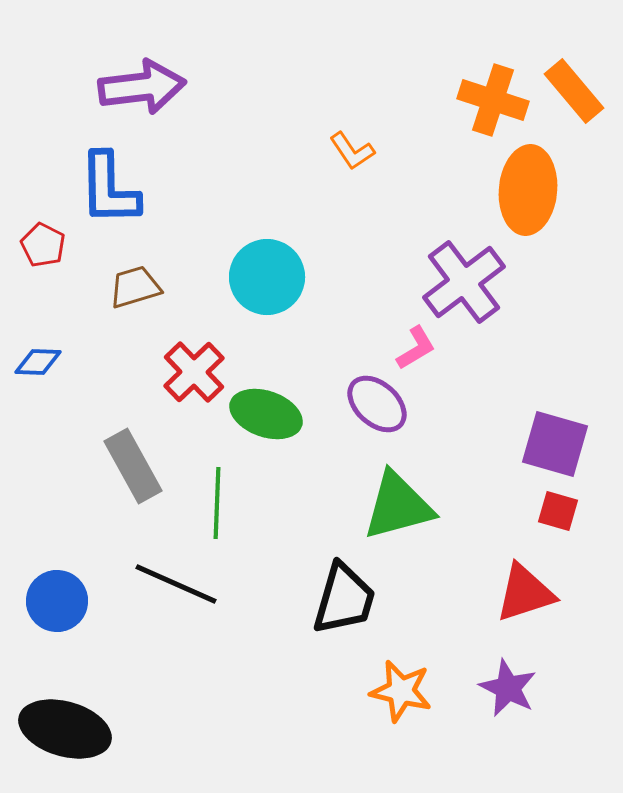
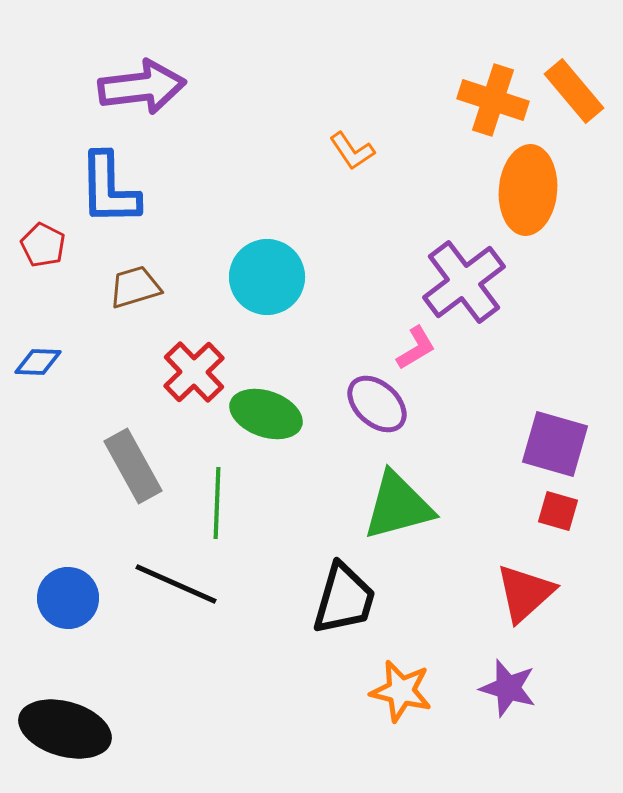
red triangle: rotated 24 degrees counterclockwise
blue circle: moved 11 px right, 3 px up
purple star: rotated 10 degrees counterclockwise
